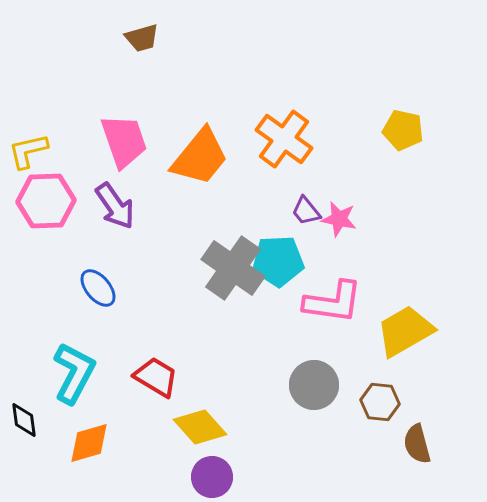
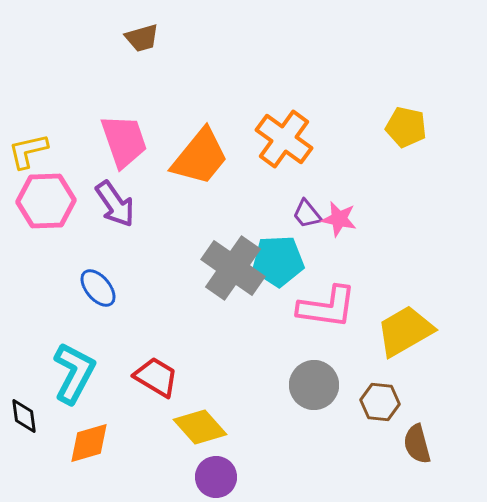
yellow pentagon: moved 3 px right, 3 px up
purple arrow: moved 2 px up
purple trapezoid: moved 1 px right, 3 px down
pink L-shape: moved 6 px left, 5 px down
black diamond: moved 4 px up
purple circle: moved 4 px right
